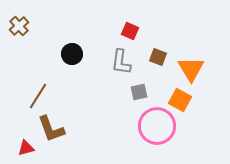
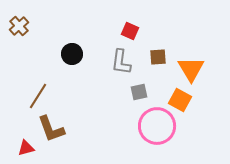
brown square: rotated 24 degrees counterclockwise
